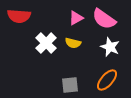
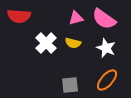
pink triangle: rotated 14 degrees clockwise
white star: moved 4 px left, 1 px down
